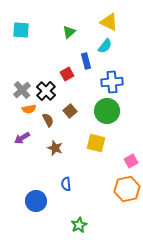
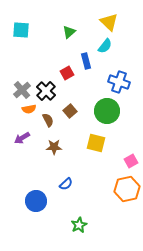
yellow triangle: rotated 18 degrees clockwise
red square: moved 1 px up
blue cross: moved 7 px right; rotated 25 degrees clockwise
brown star: moved 1 px left, 1 px up; rotated 21 degrees counterclockwise
blue semicircle: rotated 128 degrees counterclockwise
